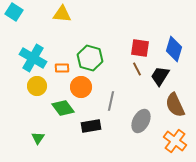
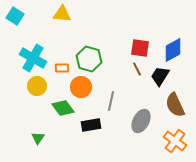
cyan square: moved 1 px right, 4 px down
blue diamond: moved 1 px left, 1 px down; rotated 45 degrees clockwise
green hexagon: moved 1 px left, 1 px down
black rectangle: moved 1 px up
